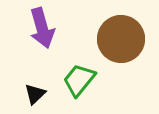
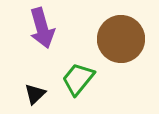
green trapezoid: moved 1 px left, 1 px up
